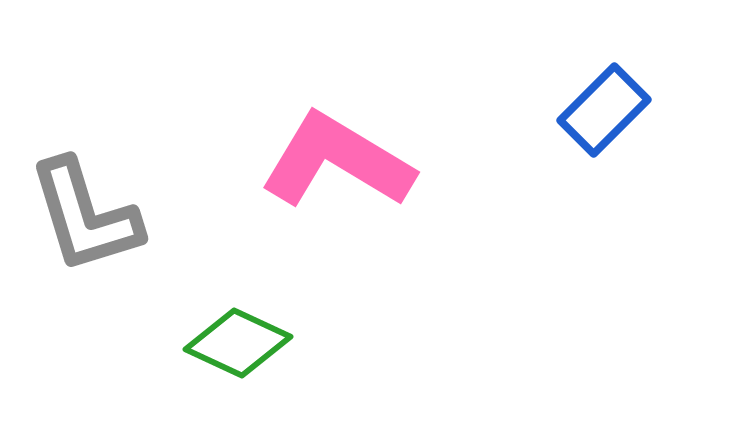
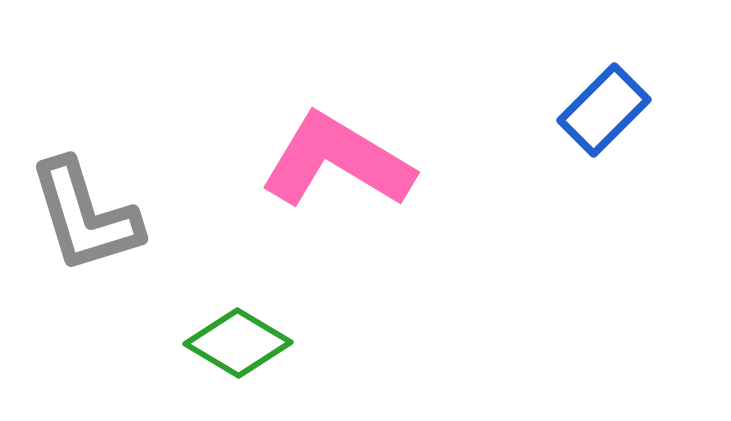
green diamond: rotated 6 degrees clockwise
